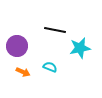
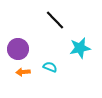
black line: moved 10 px up; rotated 35 degrees clockwise
purple circle: moved 1 px right, 3 px down
orange arrow: rotated 152 degrees clockwise
